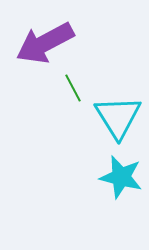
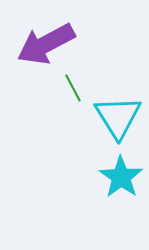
purple arrow: moved 1 px right, 1 px down
cyan star: rotated 21 degrees clockwise
